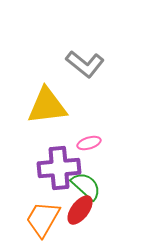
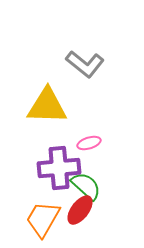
yellow triangle: rotated 9 degrees clockwise
